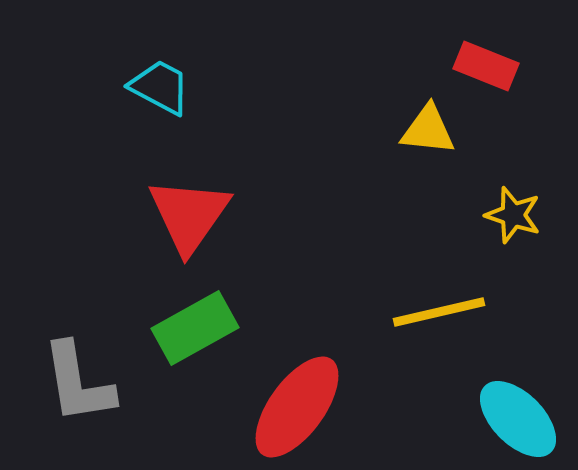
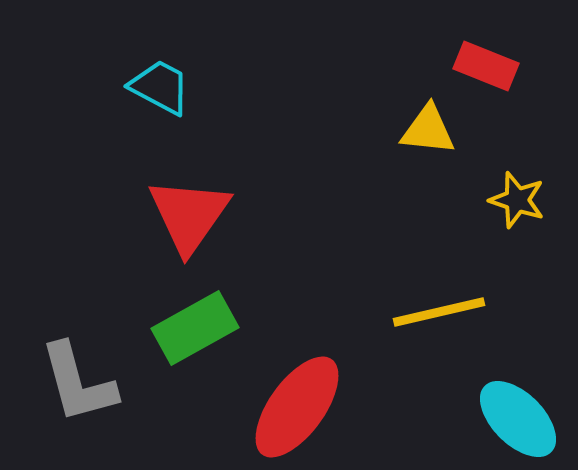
yellow star: moved 4 px right, 15 px up
gray L-shape: rotated 6 degrees counterclockwise
